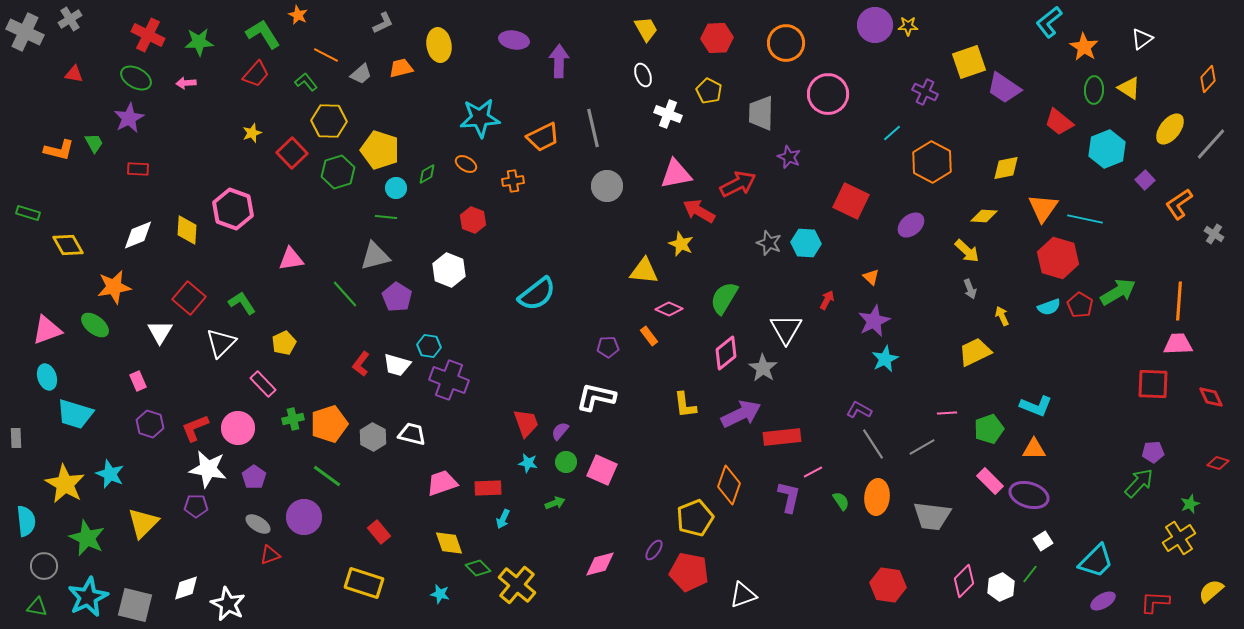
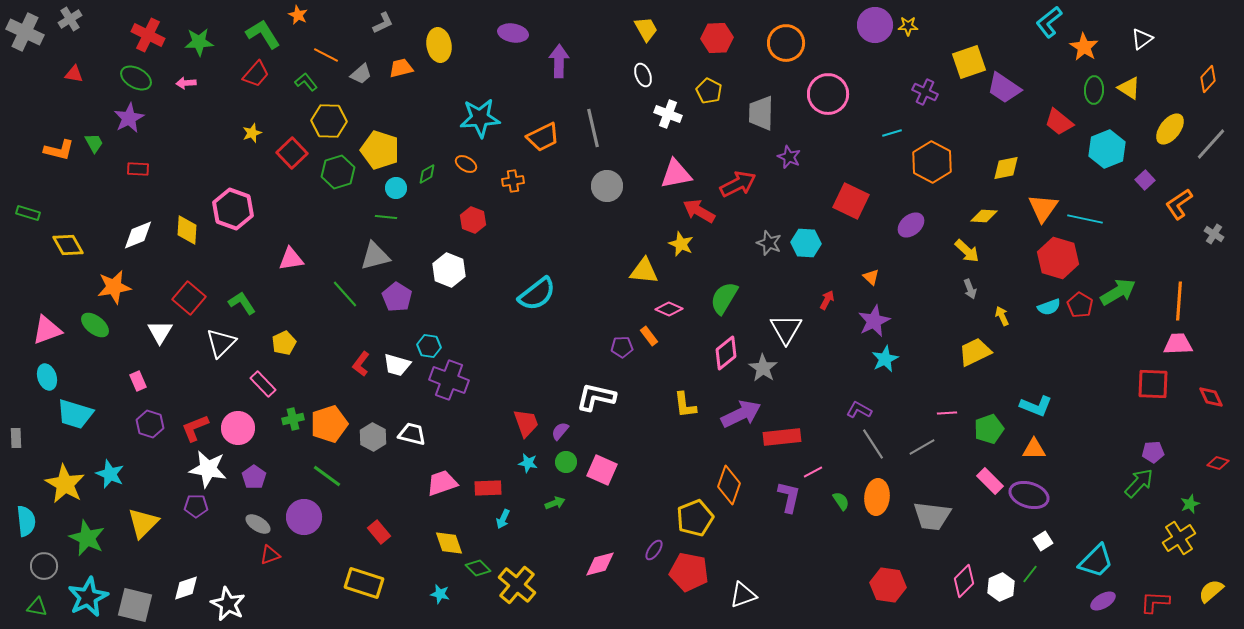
purple ellipse at (514, 40): moved 1 px left, 7 px up
cyan line at (892, 133): rotated 24 degrees clockwise
purple pentagon at (608, 347): moved 14 px right
